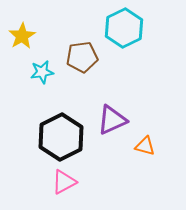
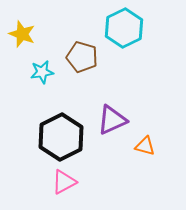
yellow star: moved 2 px up; rotated 20 degrees counterclockwise
brown pentagon: rotated 24 degrees clockwise
